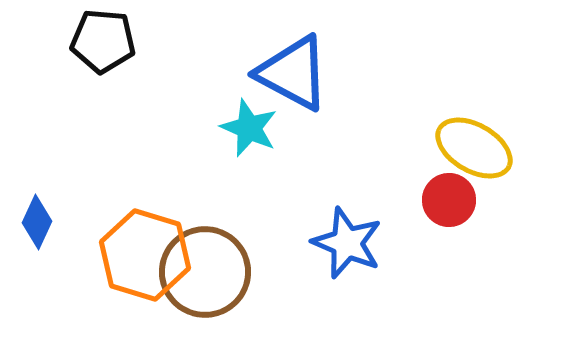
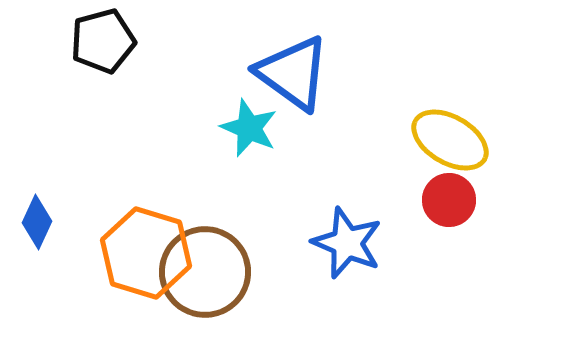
black pentagon: rotated 20 degrees counterclockwise
blue triangle: rotated 8 degrees clockwise
yellow ellipse: moved 24 px left, 8 px up
orange hexagon: moved 1 px right, 2 px up
